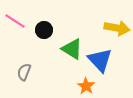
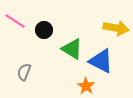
yellow arrow: moved 1 px left
blue triangle: moved 1 px right, 1 px down; rotated 20 degrees counterclockwise
